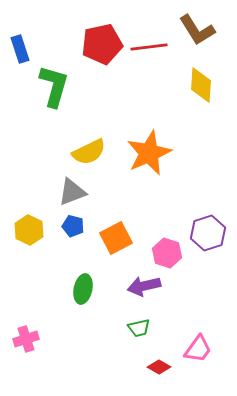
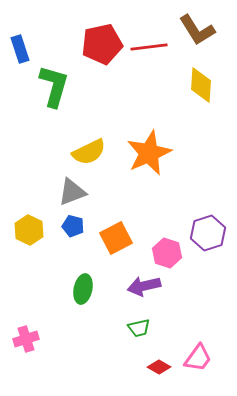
pink trapezoid: moved 9 px down
